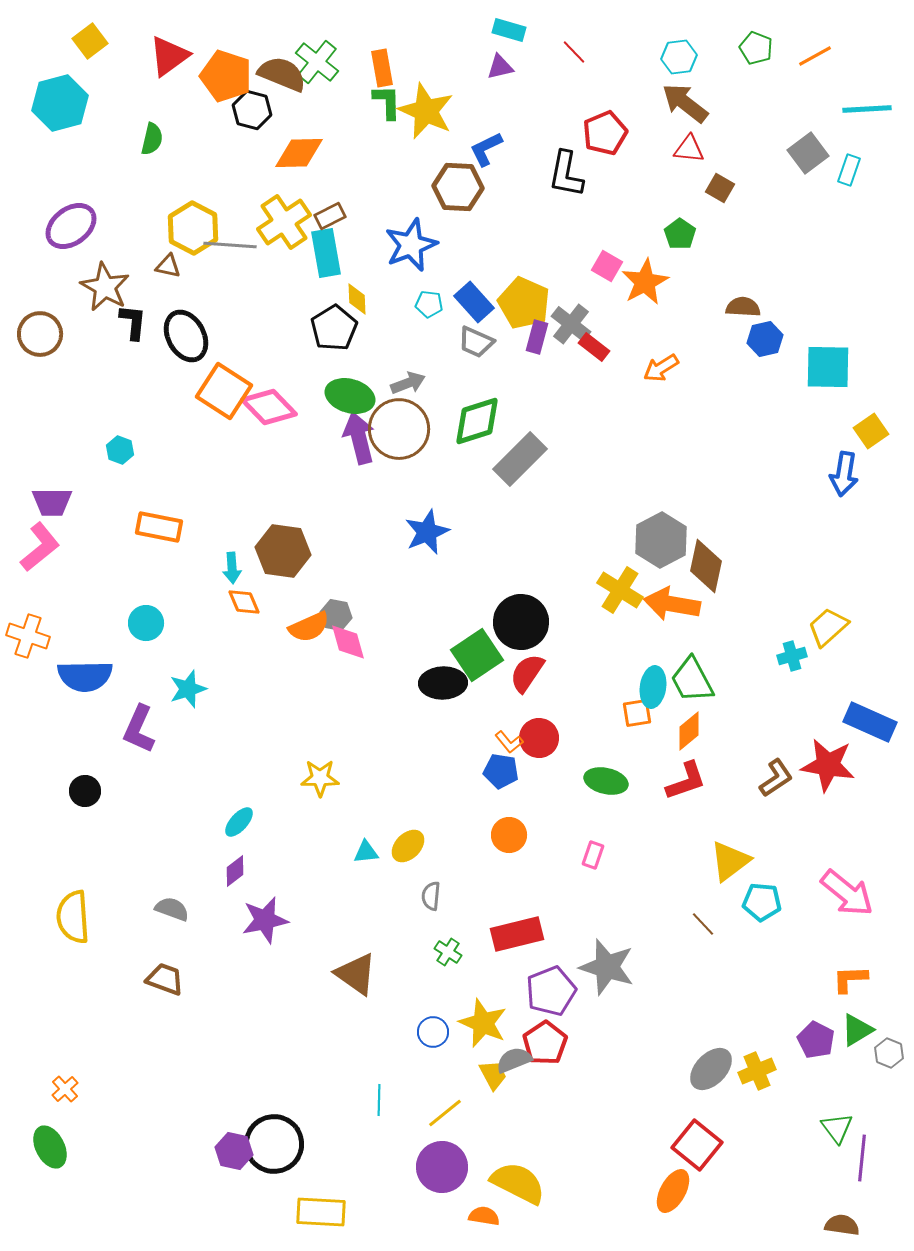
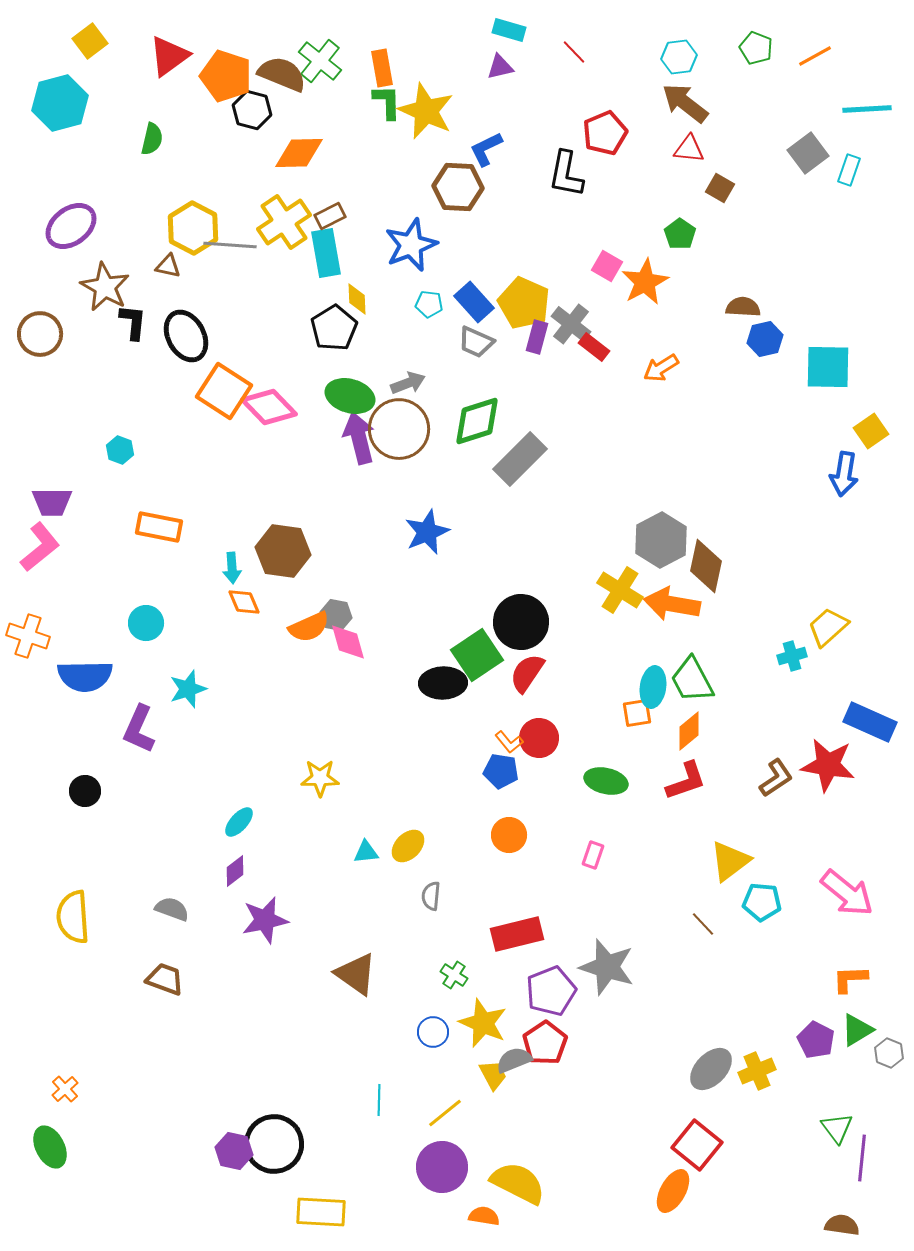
green cross at (317, 62): moved 3 px right, 1 px up
green cross at (448, 952): moved 6 px right, 23 px down
